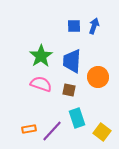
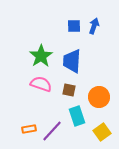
orange circle: moved 1 px right, 20 px down
cyan rectangle: moved 2 px up
yellow square: rotated 18 degrees clockwise
